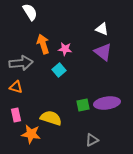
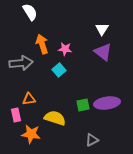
white triangle: rotated 40 degrees clockwise
orange arrow: moved 1 px left
orange triangle: moved 13 px right, 12 px down; rotated 24 degrees counterclockwise
yellow semicircle: moved 4 px right
